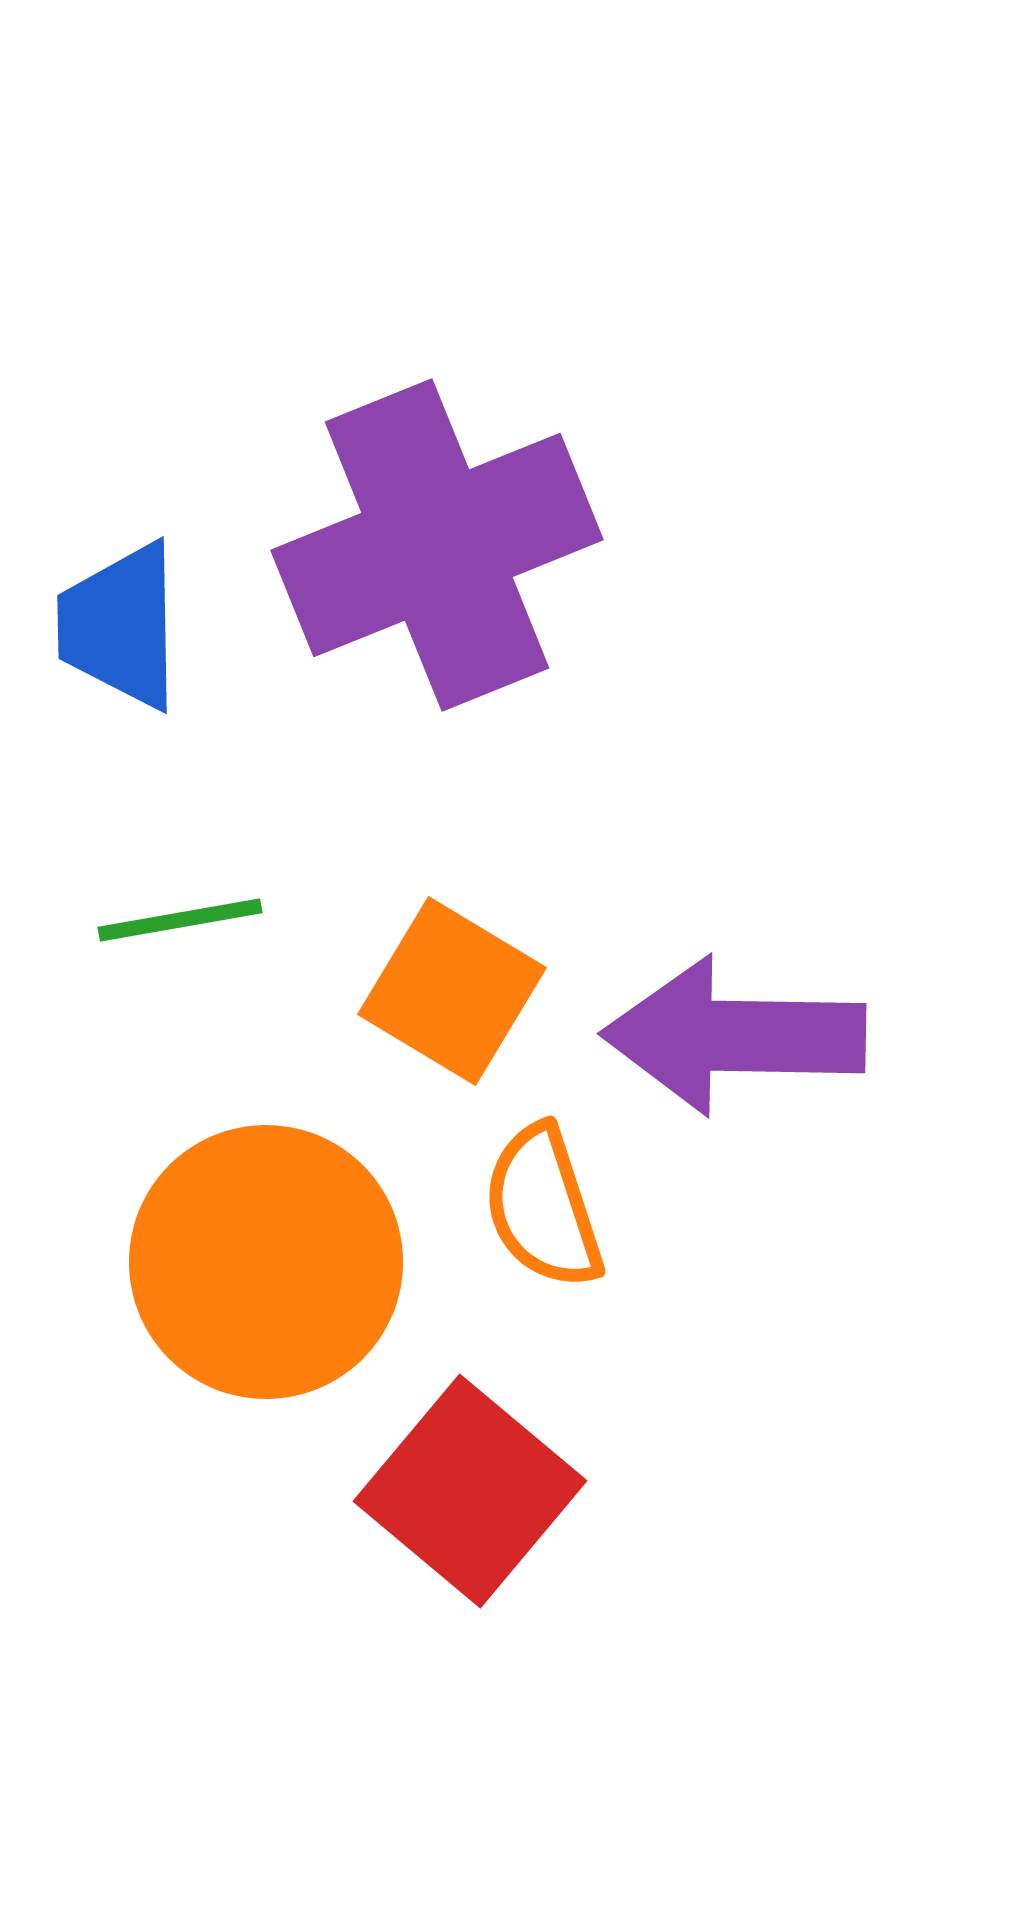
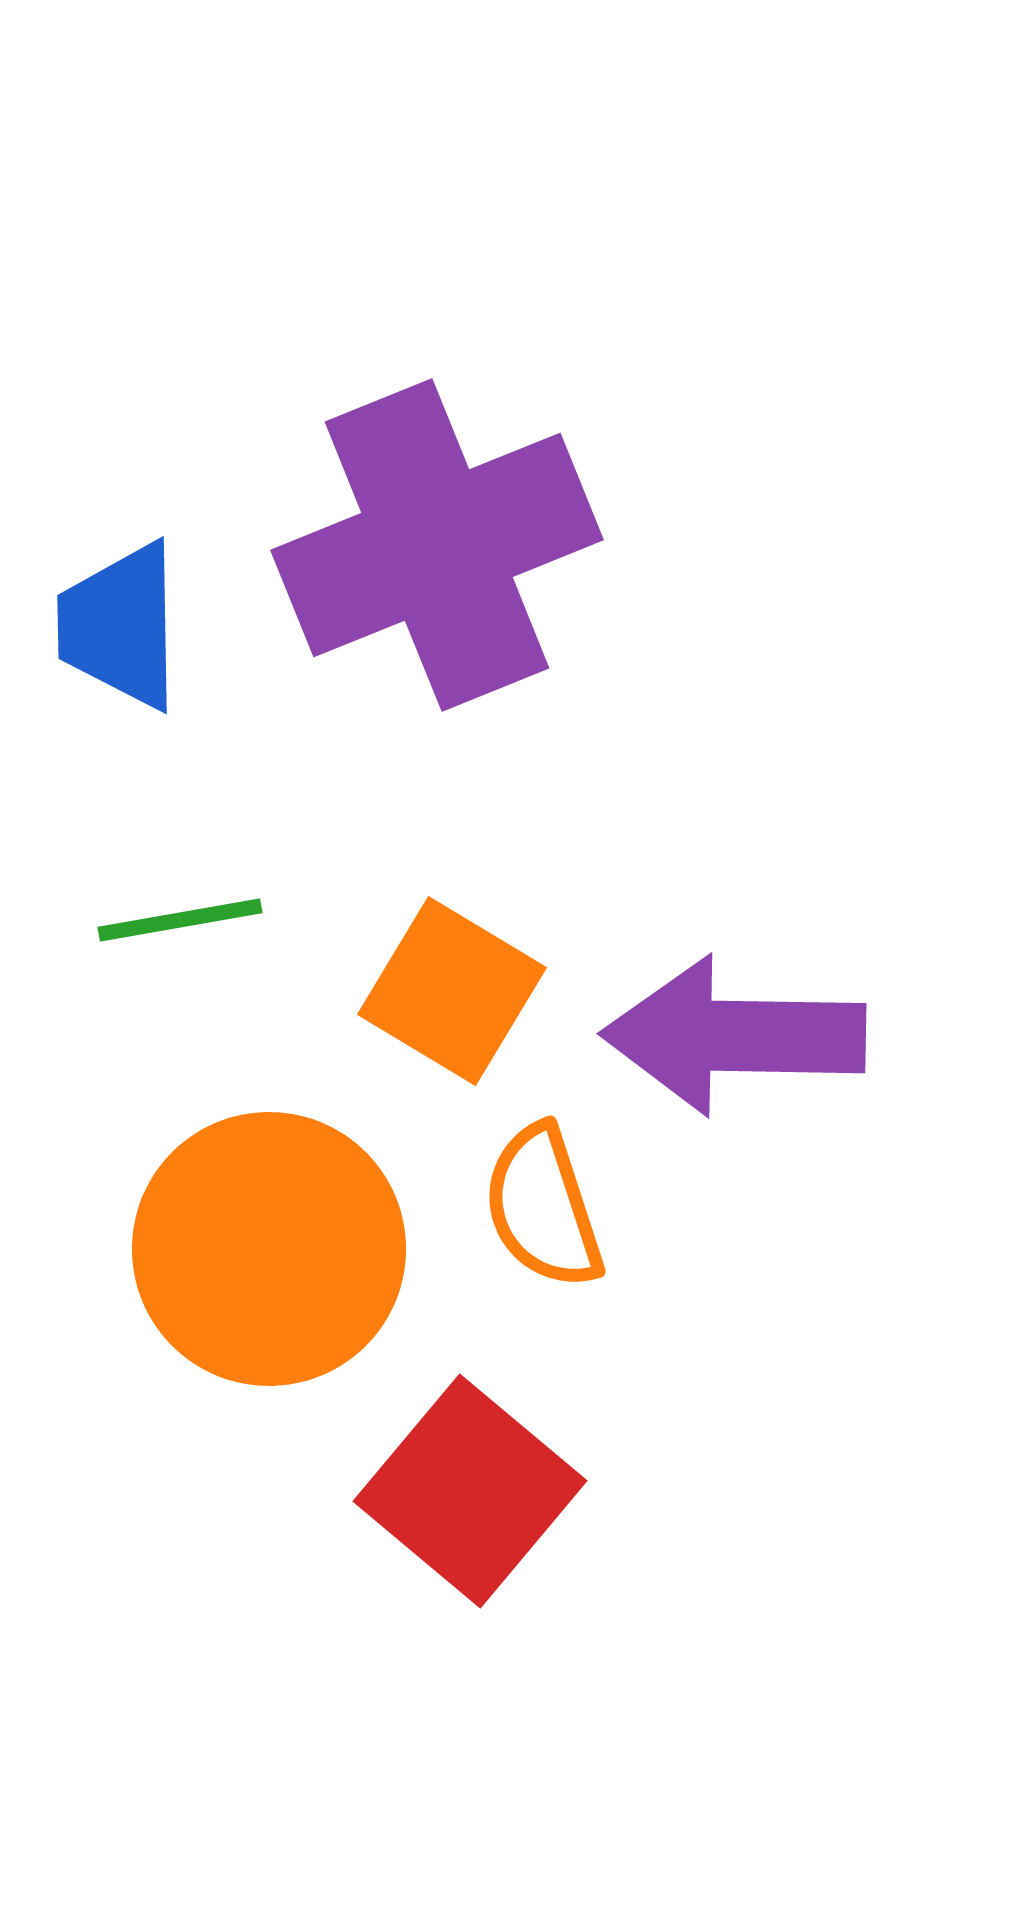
orange circle: moved 3 px right, 13 px up
